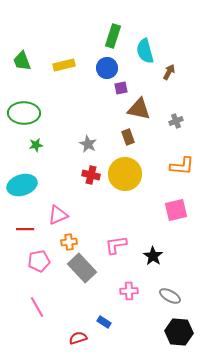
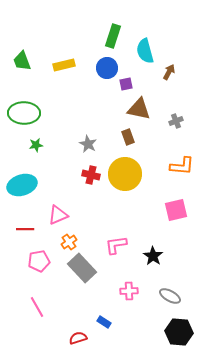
purple square: moved 5 px right, 4 px up
orange cross: rotated 28 degrees counterclockwise
